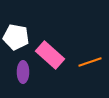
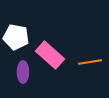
orange line: rotated 10 degrees clockwise
